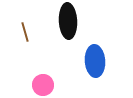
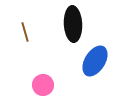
black ellipse: moved 5 px right, 3 px down
blue ellipse: rotated 36 degrees clockwise
